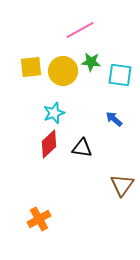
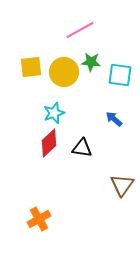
yellow circle: moved 1 px right, 1 px down
red diamond: moved 1 px up
